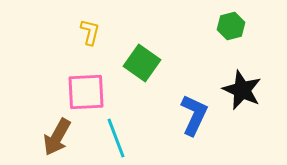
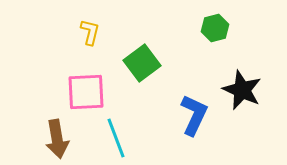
green hexagon: moved 16 px left, 2 px down
green square: rotated 18 degrees clockwise
brown arrow: moved 2 px down; rotated 39 degrees counterclockwise
